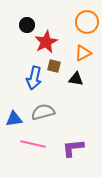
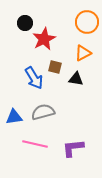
black circle: moved 2 px left, 2 px up
red star: moved 2 px left, 3 px up
brown square: moved 1 px right, 1 px down
blue arrow: rotated 45 degrees counterclockwise
blue triangle: moved 2 px up
pink line: moved 2 px right
